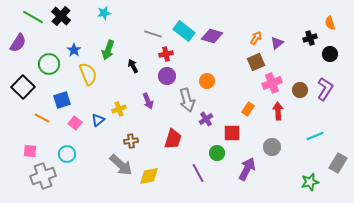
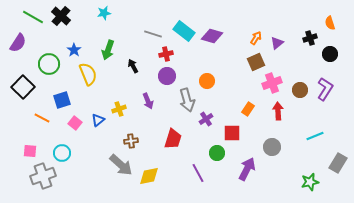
cyan circle at (67, 154): moved 5 px left, 1 px up
